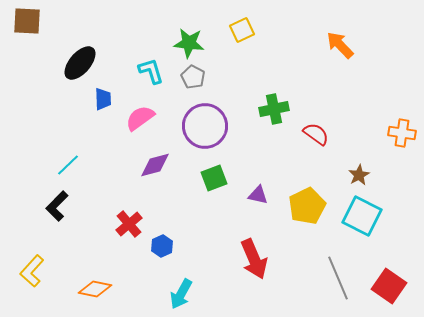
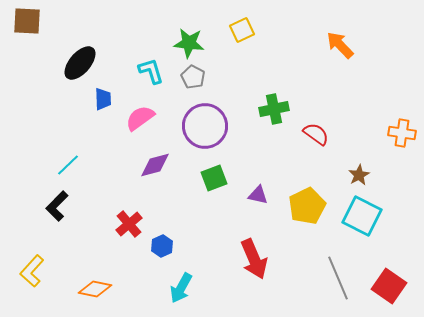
cyan arrow: moved 6 px up
